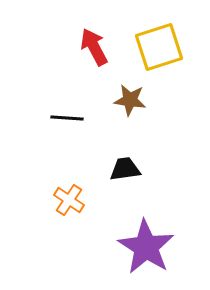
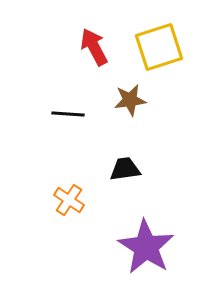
brown star: rotated 16 degrees counterclockwise
black line: moved 1 px right, 4 px up
